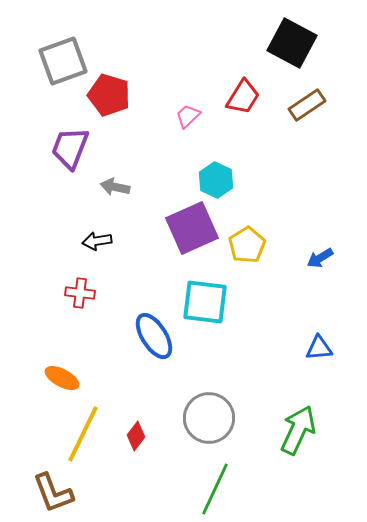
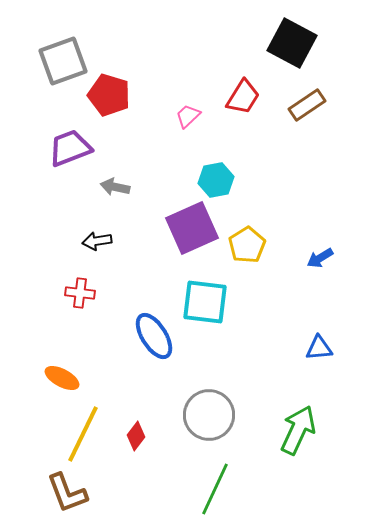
purple trapezoid: rotated 48 degrees clockwise
cyan hexagon: rotated 24 degrees clockwise
gray circle: moved 3 px up
brown L-shape: moved 14 px right
